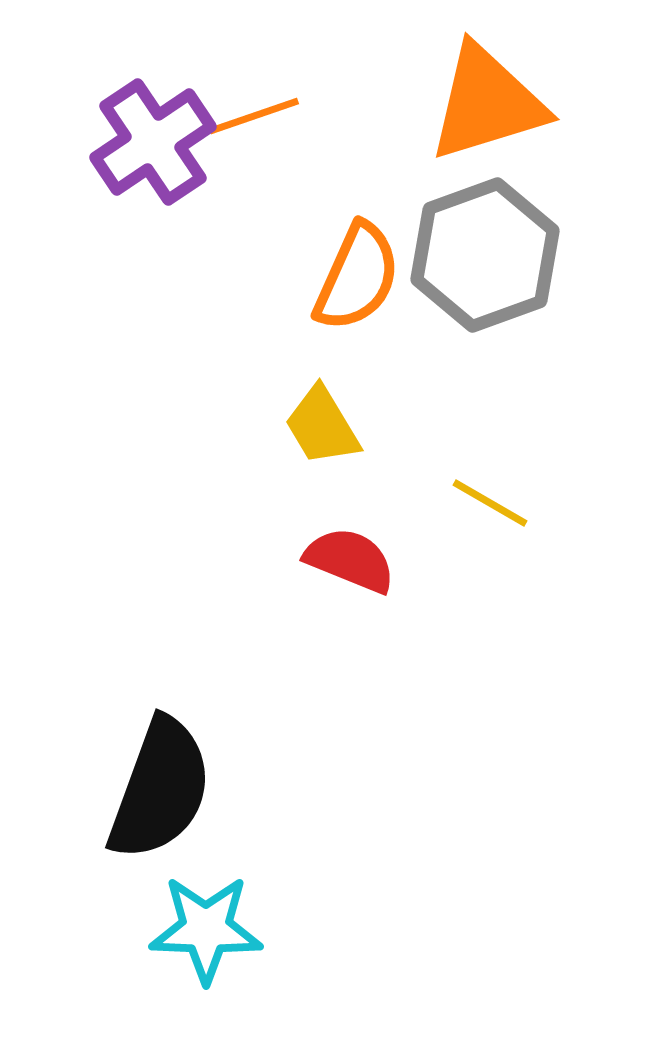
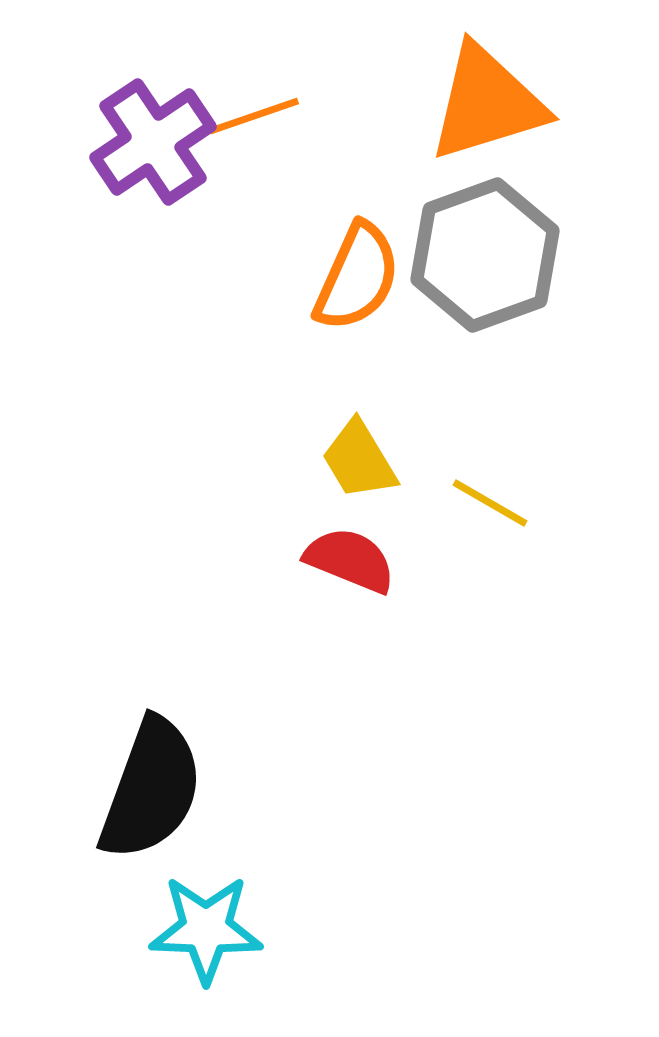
yellow trapezoid: moved 37 px right, 34 px down
black semicircle: moved 9 px left
